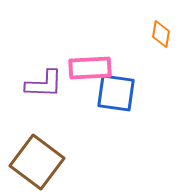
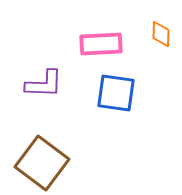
orange diamond: rotated 8 degrees counterclockwise
pink rectangle: moved 11 px right, 24 px up
brown square: moved 5 px right, 1 px down
